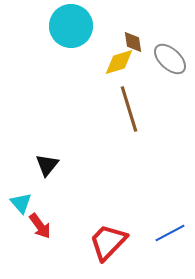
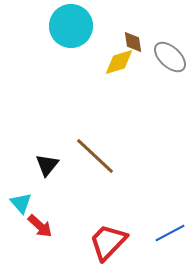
gray ellipse: moved 2 px up
brown line: moved 34 px left, 47 px down; rotated 30 degrees counterclockwise
red arrow: rotated 12 degrees counterclockwise
